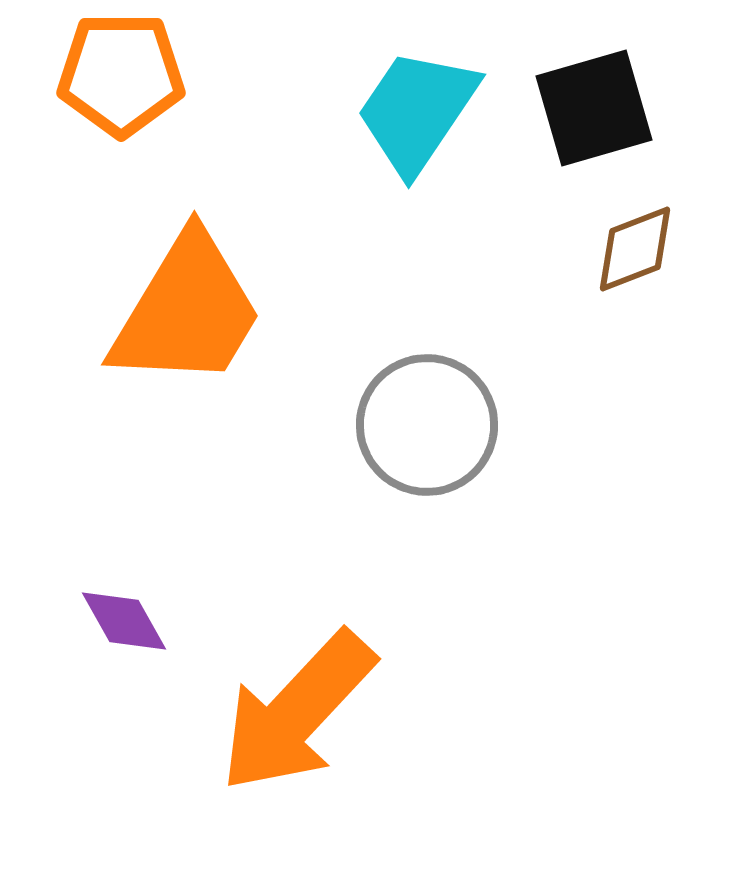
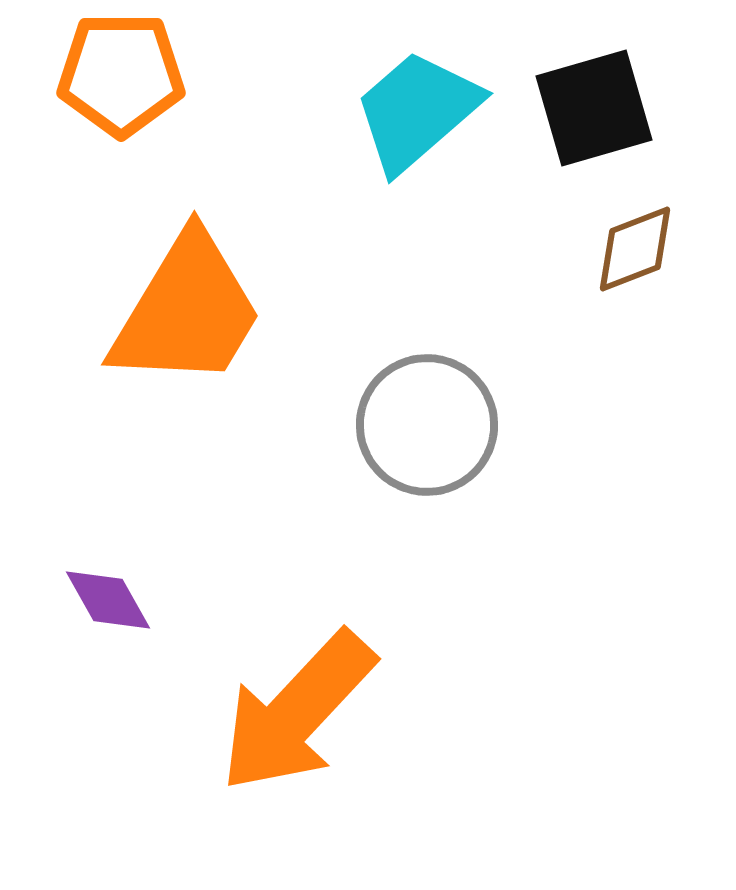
cyan trapezoid: rotated 15 degrees clockwise
purple diamond: moved 16 px left, 21 px up
